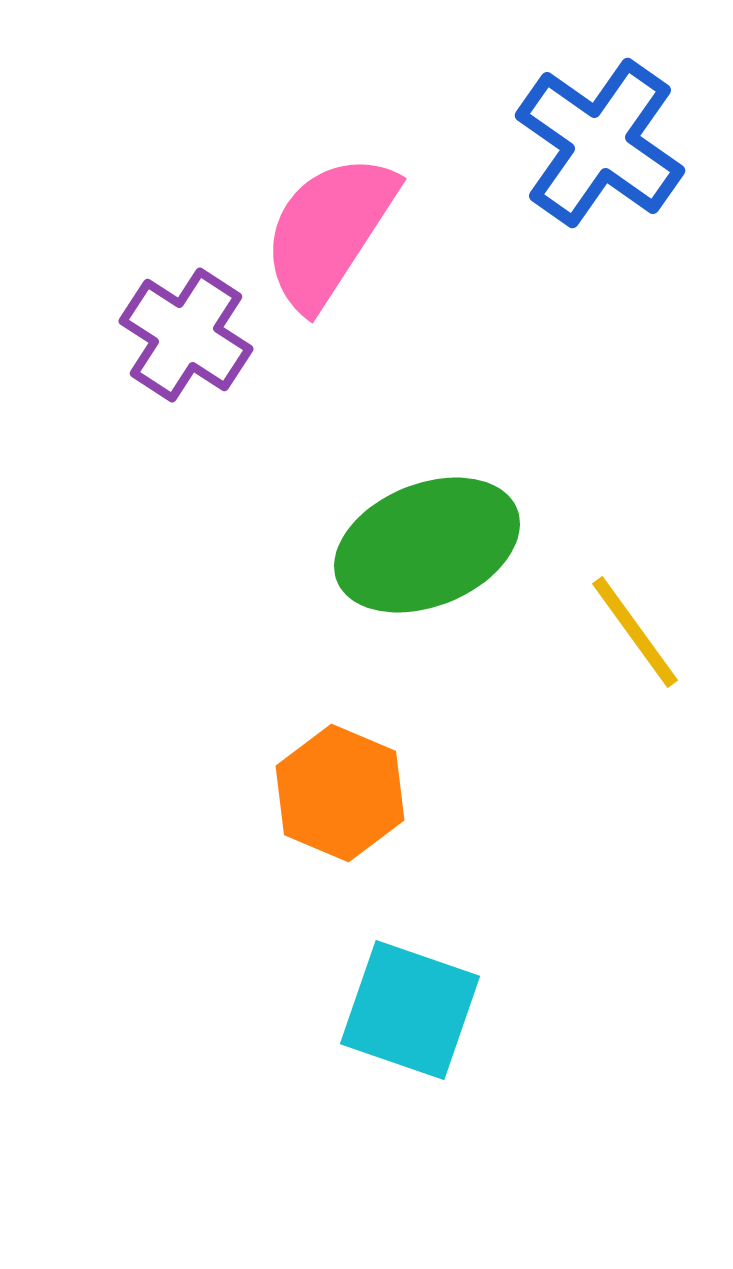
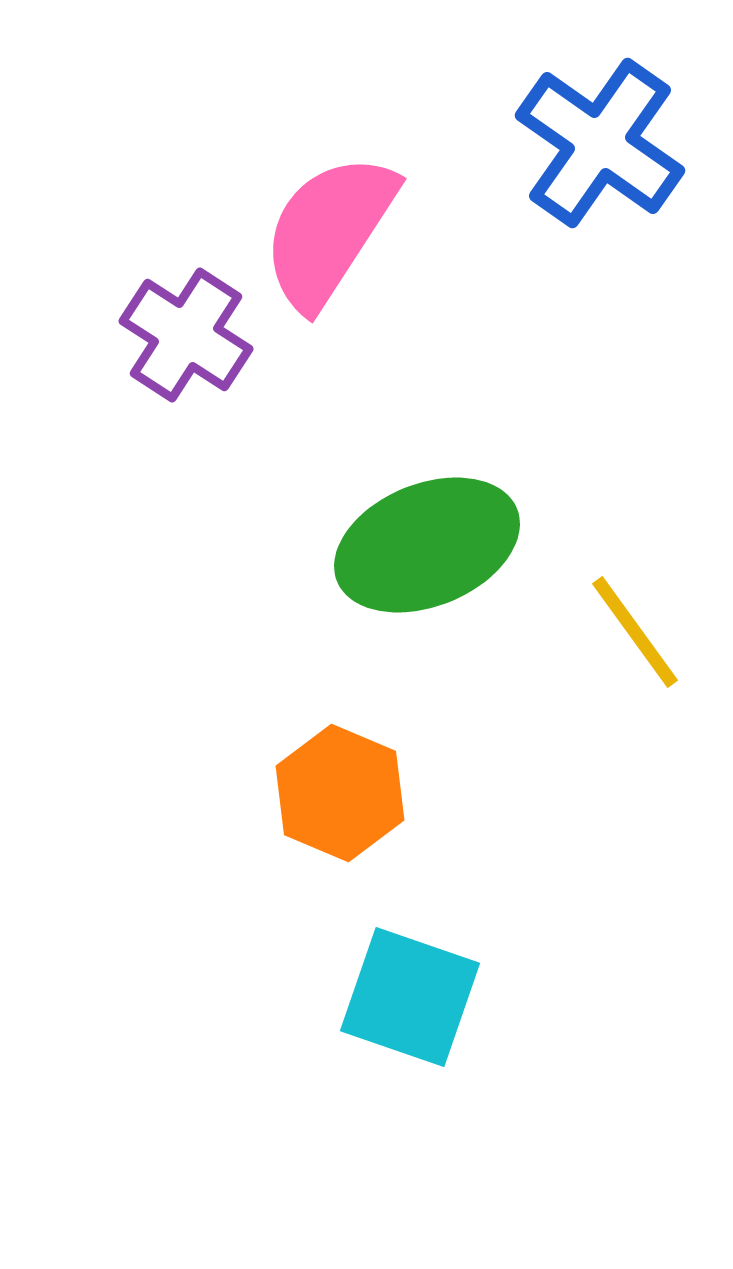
cyan square: moved 13 px up
